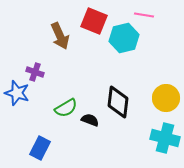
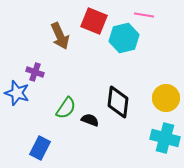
green semicircle: rotated 25 degrees counterclockwise
